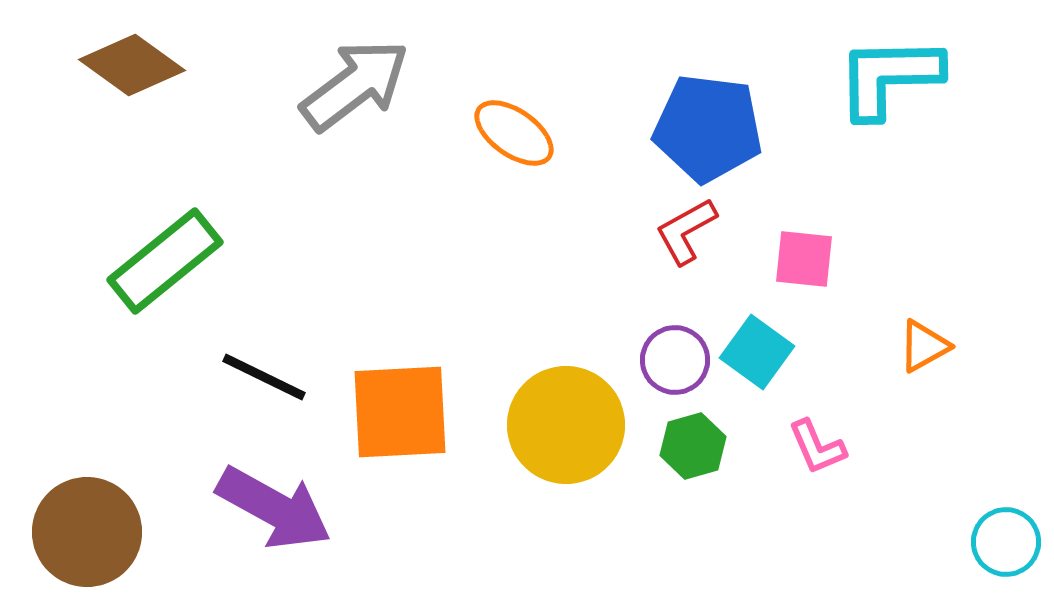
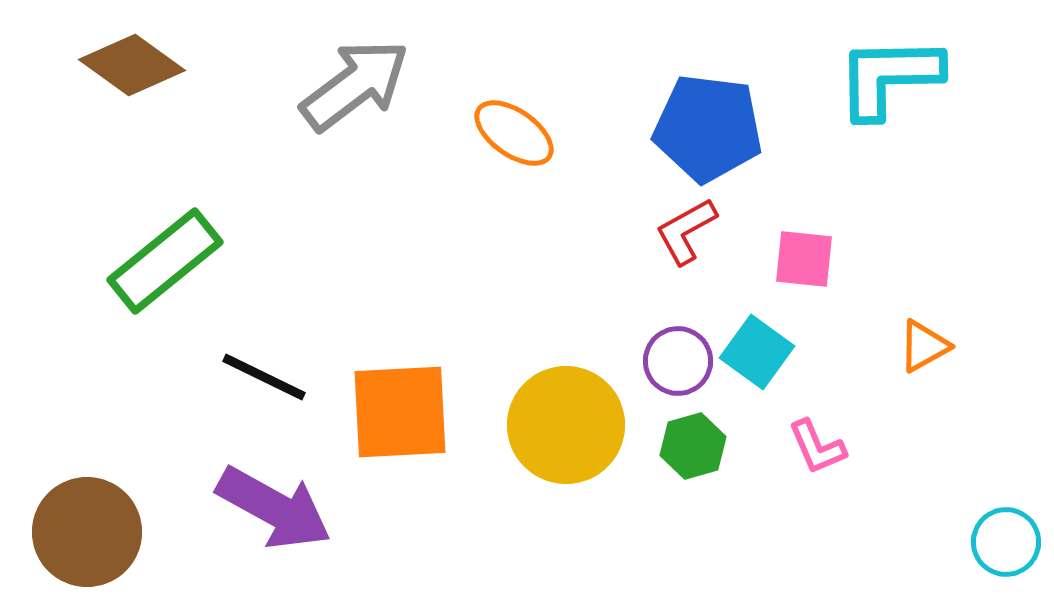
purple circle: moved 3 px right, 1 px down
